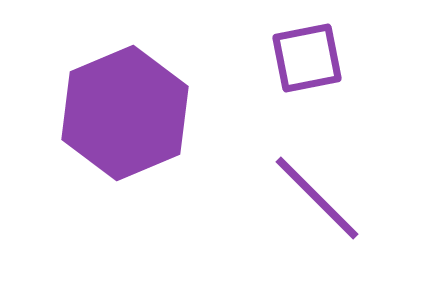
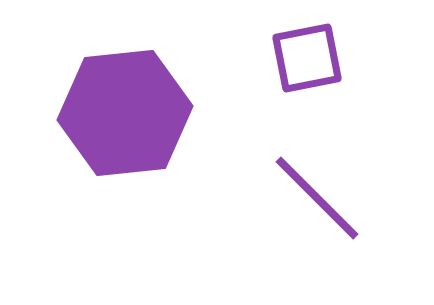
purple hexagon: rotated 17 degrees clockwise
